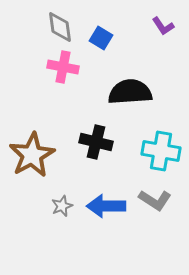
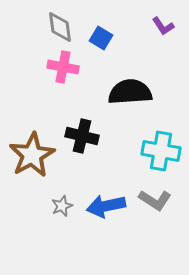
black cross: moved 14 px left, 6 px up
blue arrow: rotated 12 degrees counterclockwise
